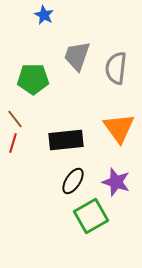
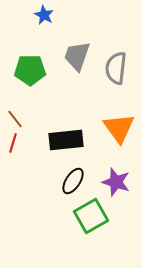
green pentagon: moved 3 px left, 9 px up
